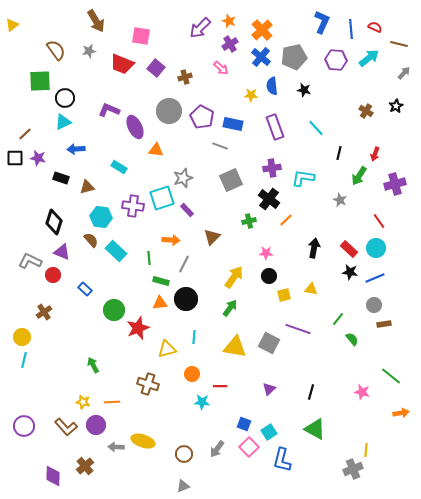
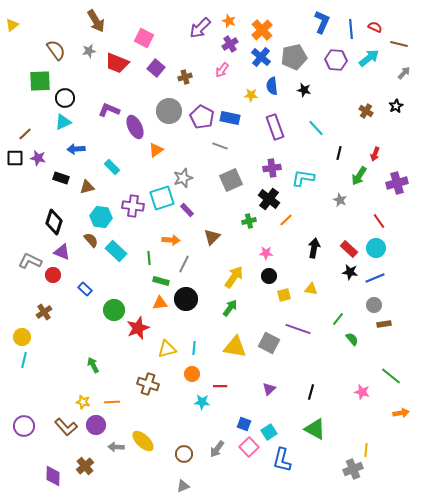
pink square at (141, 36): moved 3 px right, 2 px down; rotated 18 degrees clockwise
red trapezoid at (122, 64): moved 5 px left, 1 px up
pink arrow at (221, 68): moved 1 px right, 2 px down; rotated 84 degrees clockwise
blue rectangle at (233, 124): moved 3 px left, 6 px up
orange triangle at (156, 150): rotated 42 degrees counterclockwise
cyan rectangle at (119, 167): moved 7 px left; rotated 14 degrees clockwise
purple cross at (395, 184): moved 2 px right, 1 px up
cyan line at (194, 337): moved 11 px down
yellow ellipse at (143, 441): rotated 25 degrees clockwise
